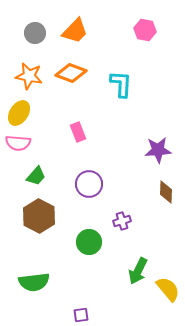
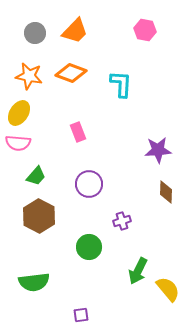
green circle: moved 5 px down
